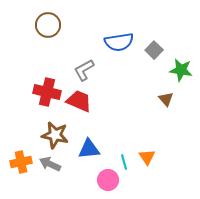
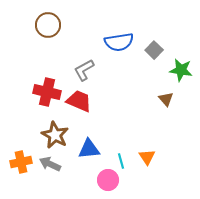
brown star: rotated 16 degrees clockwise
cyan line: moved 3 px left, 1 px up
